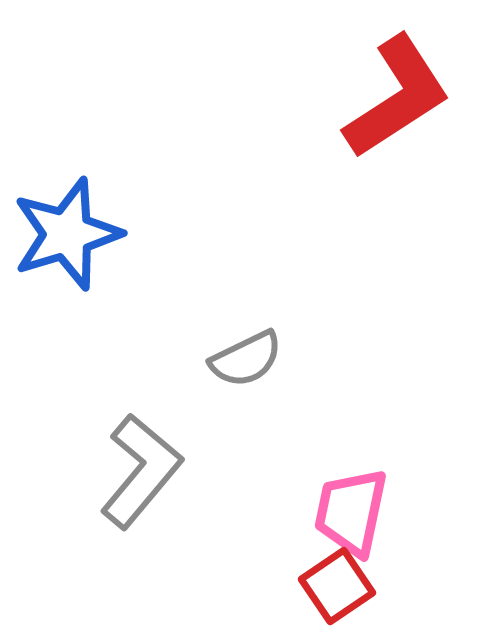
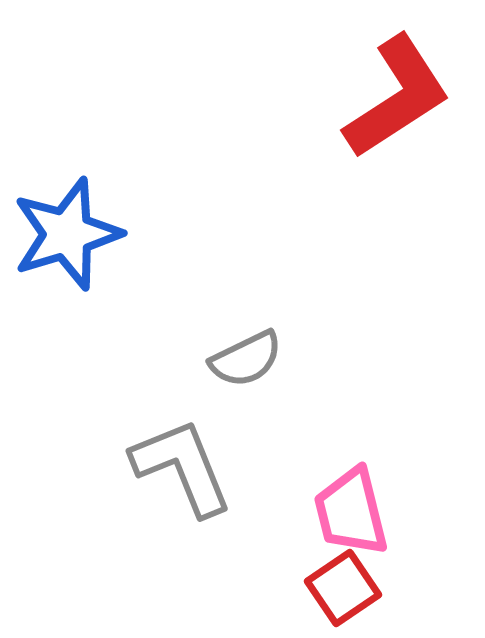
gray L-shape: moved 41 px right, 4 px up; rotated 62 degrees counterclockwise
pink trapezoid: rotated 26 degrees counterclockwise
red square: moved 6 px right, 2 px down
